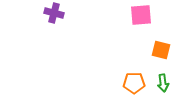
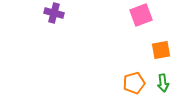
pink square: rotated 15 degrees counterclockwise
orange square: rotated 24 degrees counterclockwise
orange pentagon: rotated 15 degrees counterclockwise
